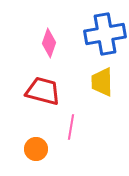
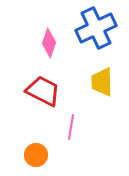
blue cross: moved 9 px left, 6 px up; rotated 15 degrees counterclockwise
red trapezoid: rotated 12 degrees clockwise
orange circle: moved 6 px down
